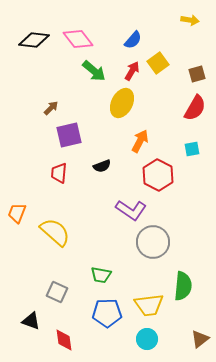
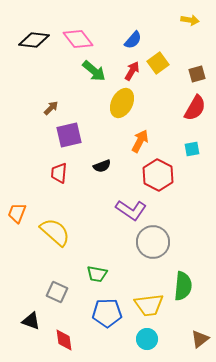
green trapezoid: moved 4 px left, 1 px up
